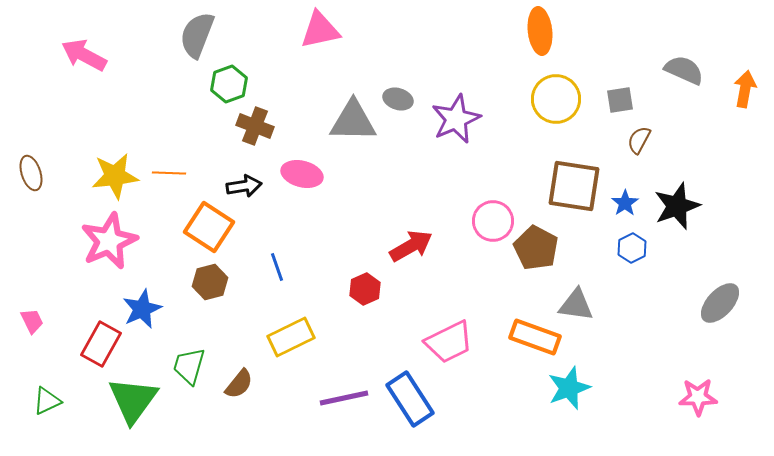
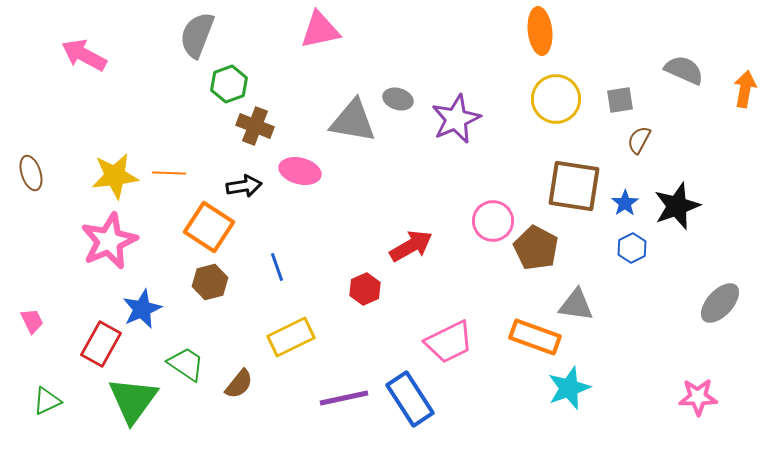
gray triangle at (353, 121): rotated 9 degrees clockwise
pink ellipse at (302, 174): moved 2 px left, 3 px up
green trapezoid at (189, 366): moved 3 px left, 2 px up; rotated 108 degrees clockwise
